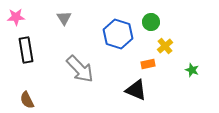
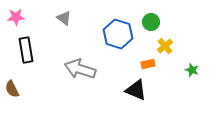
gray triangle: rotated 21 degrees counterclockwise
gray arrow: rotated 152 degrees clockwise
brown semicircle: moved 15 px left, 11 px up
